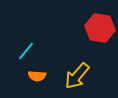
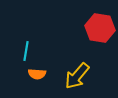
cyan line: rotated 30 degrees counterclockwise
orange semicircle: moved 2 px up
